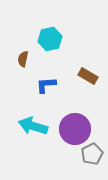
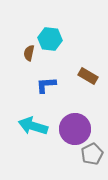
cyan hexagon: rotated 20 degrees clockwise
brown semicircle: moved 6 px right, 6 px up
